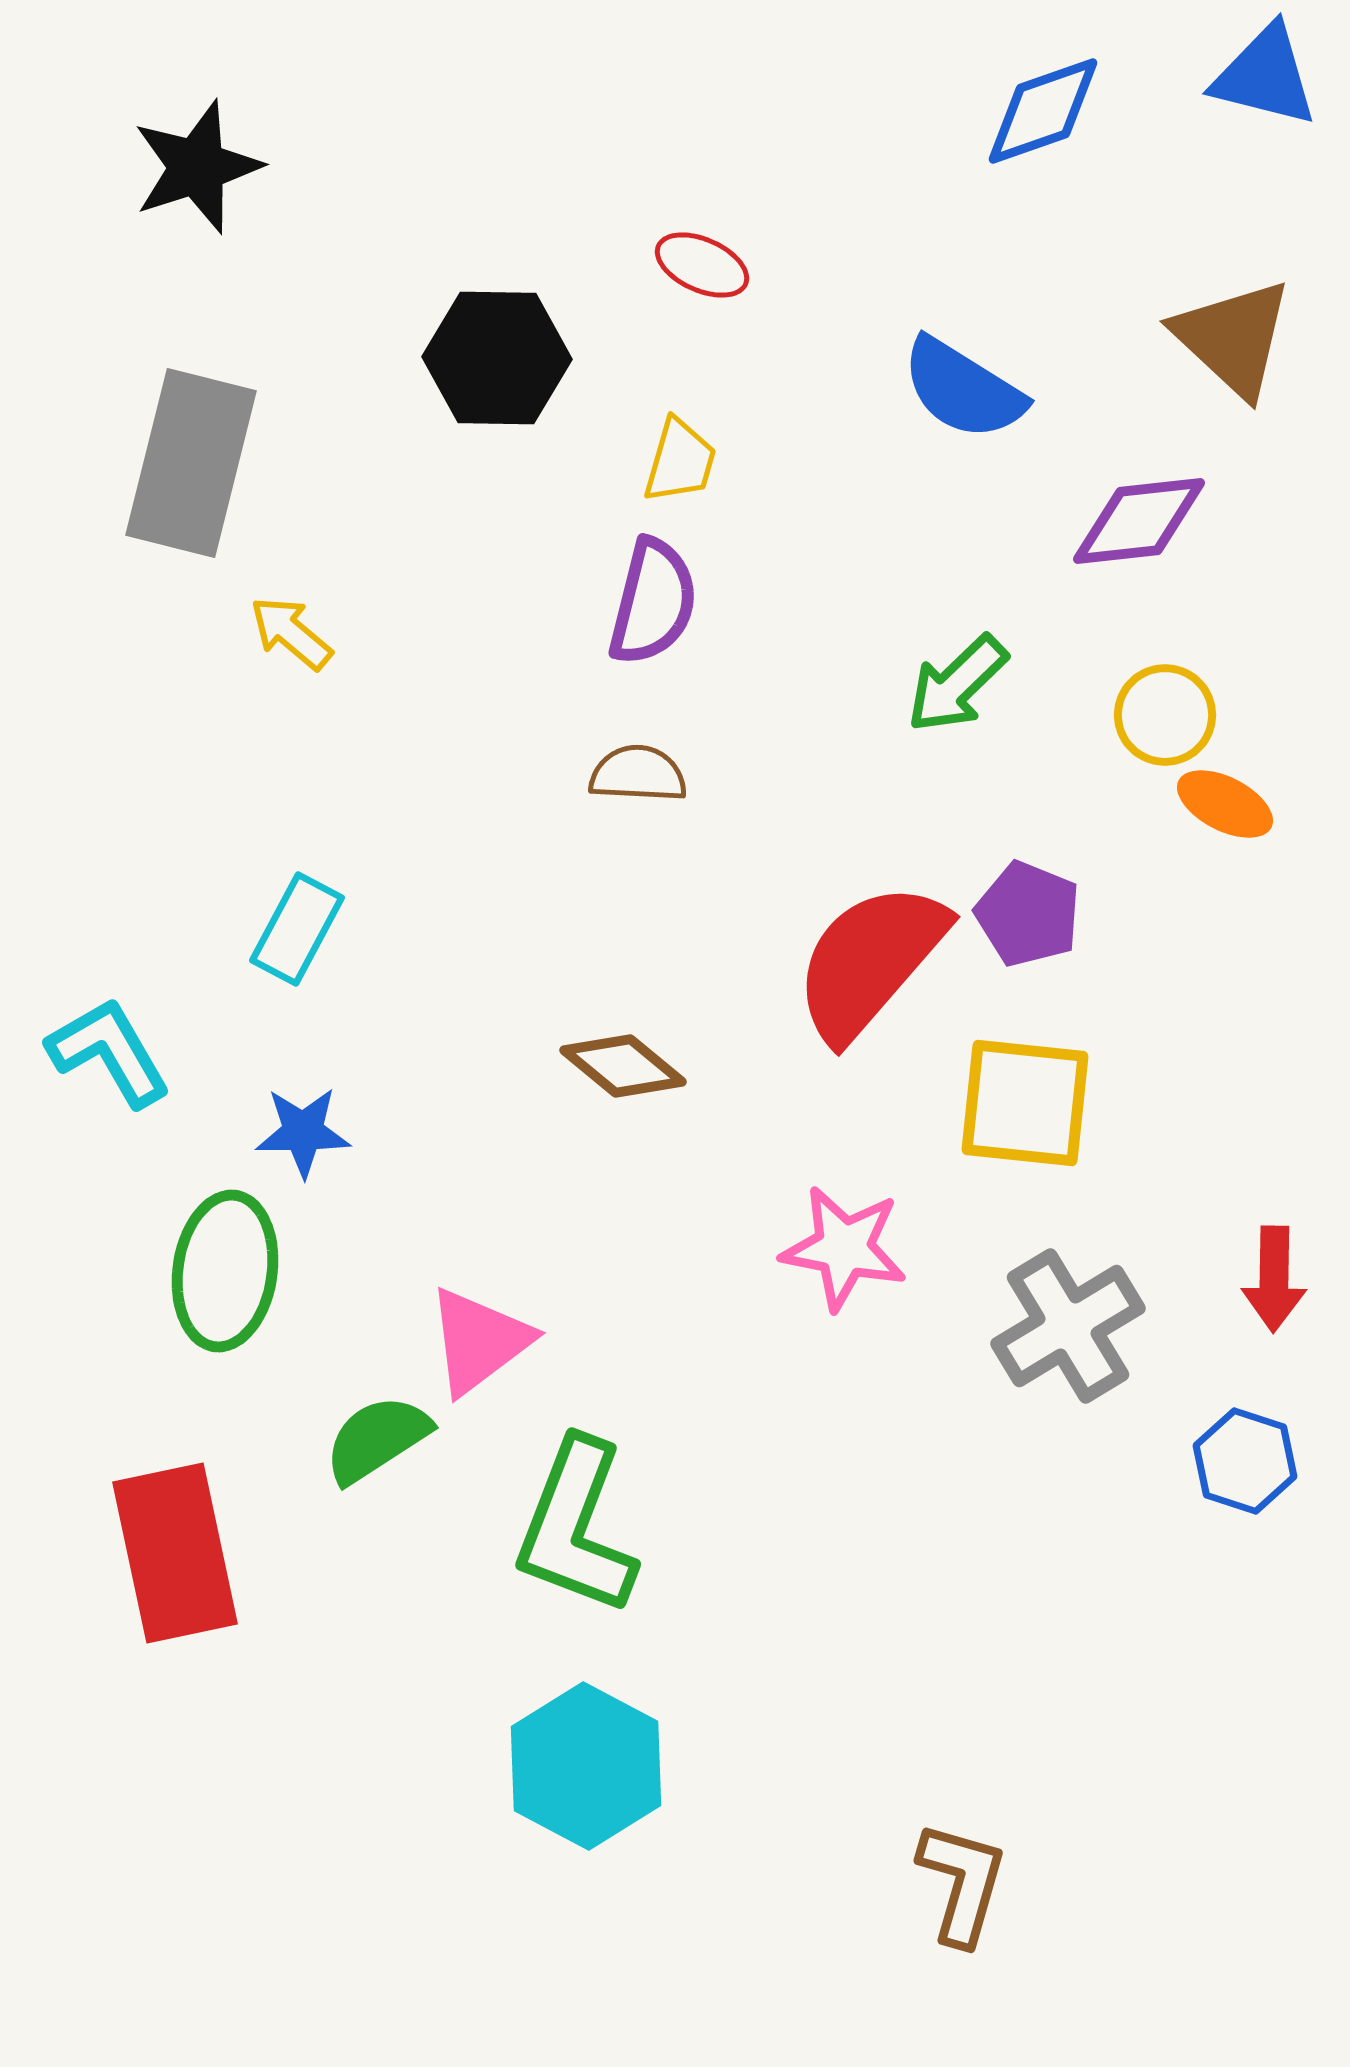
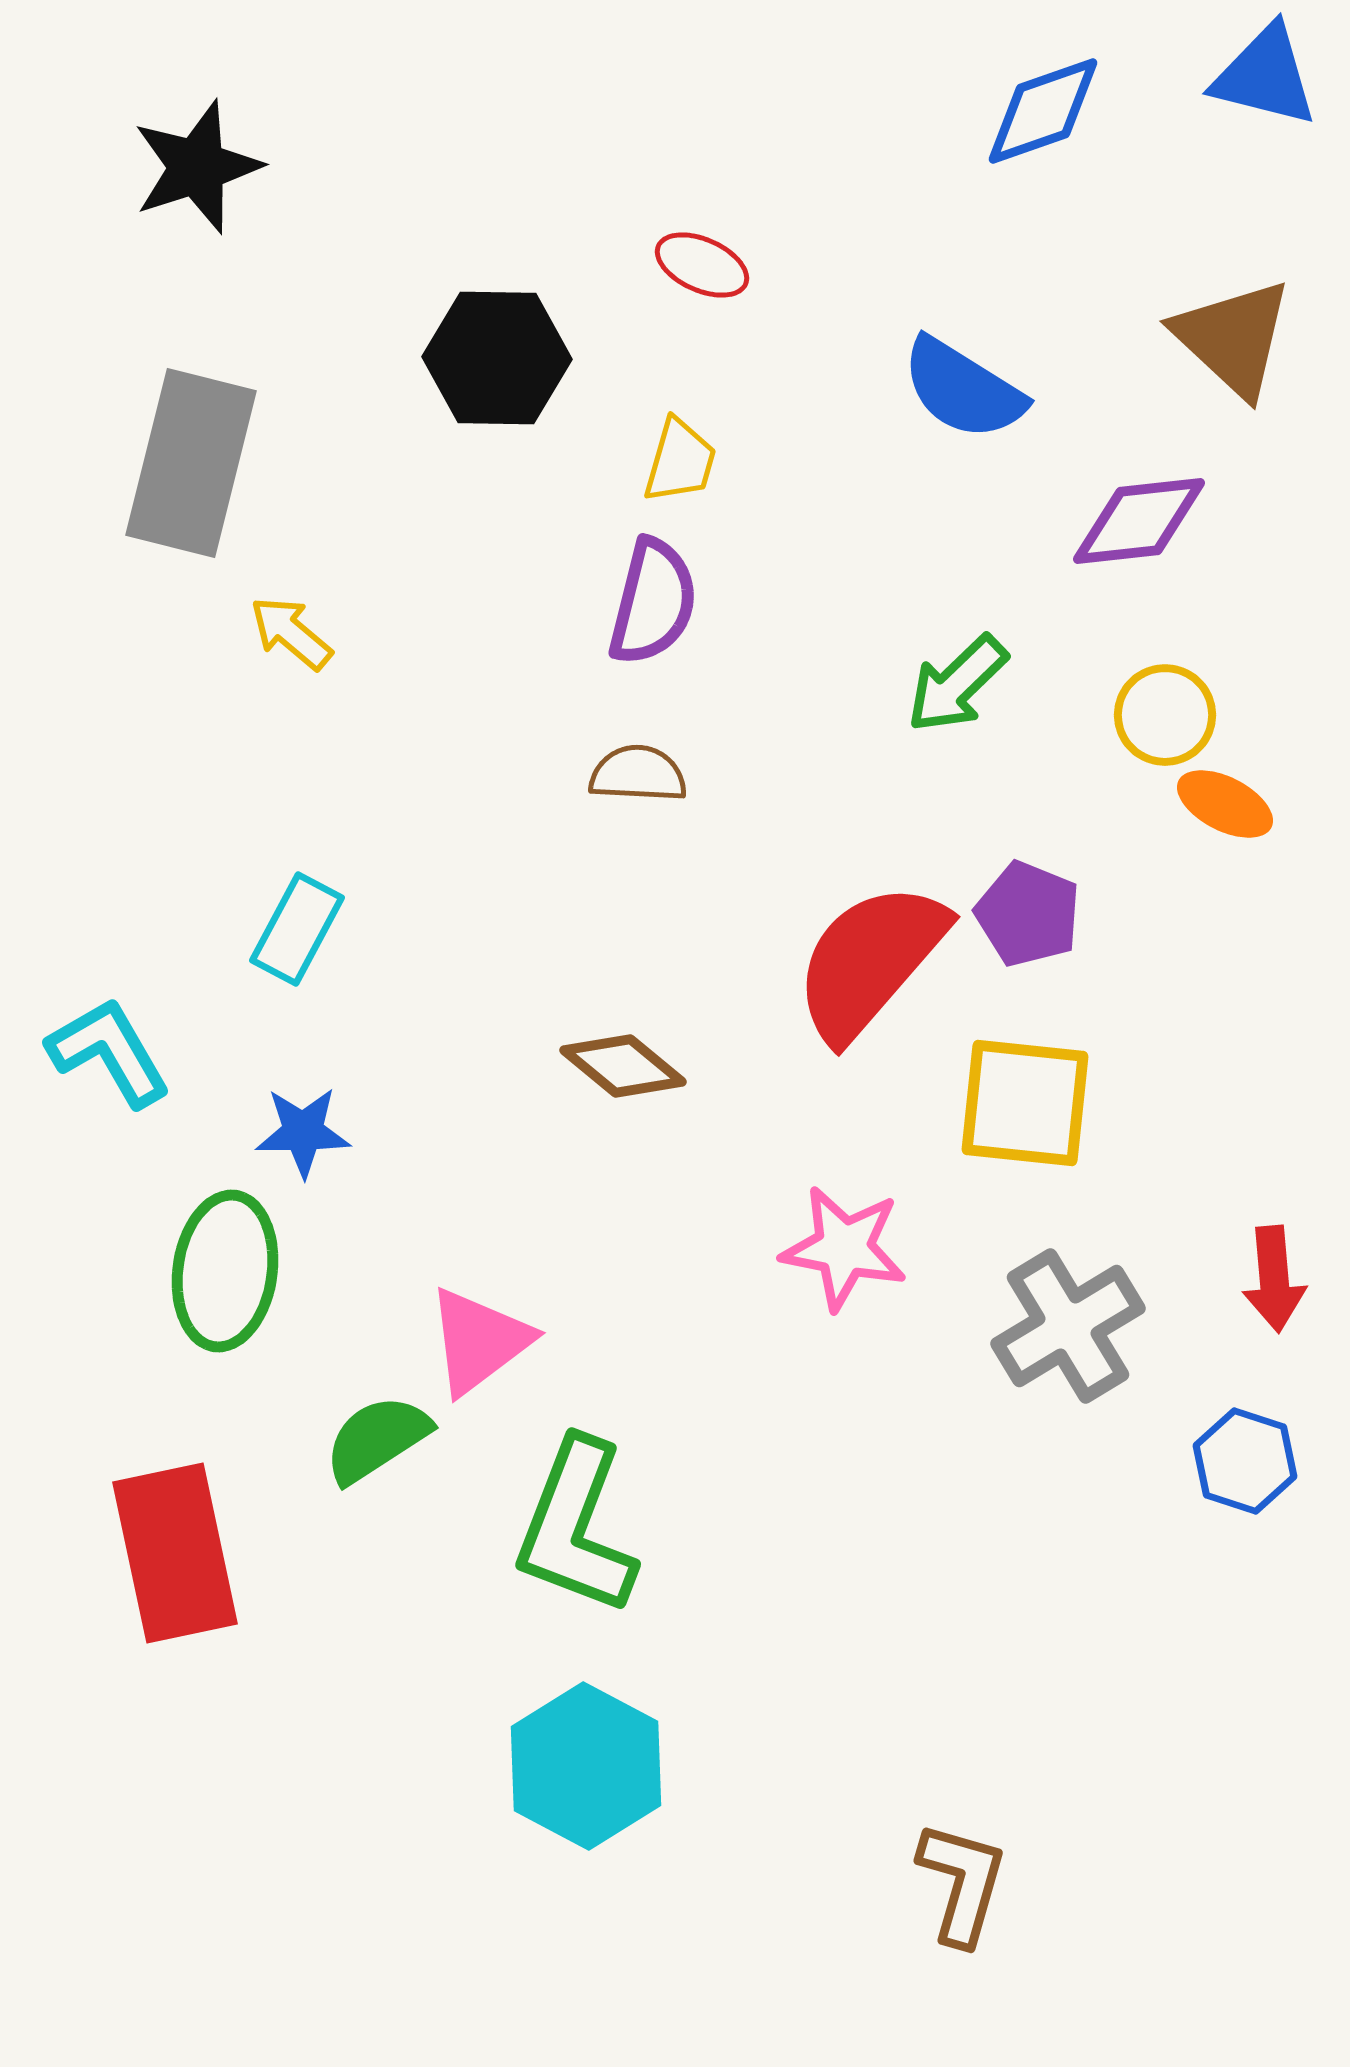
red arrow: rotated 6 degrees counterclockwise
